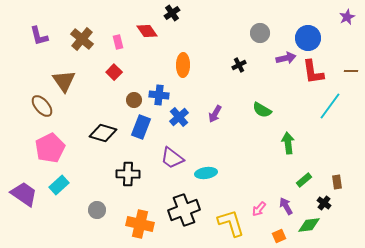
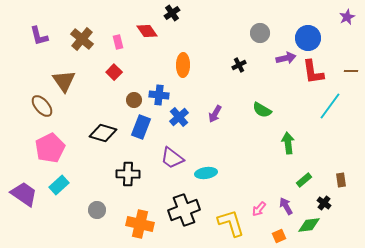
brown rectangle at (337, 182): moved 4 px right, 2 px up
